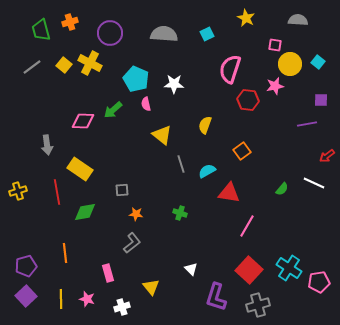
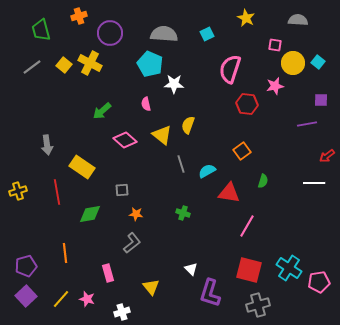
orange cross at (70, 22): moved 9 px right, 6 px up
yellow circle at (290, 64): moved 3 px right, 1 px up
cyan pentagon at (136, 79): moved 14 px right, 15 px up
red hexagon at (248, 100): moved 1 px left, 4 px down
green arrow at (113, 110): moved 11 px left, 1 px down
pink diamond at (83, 121): moved 42 px right, 19 px down; rotated 40 degrees clockwise
yellow semicircle at (205, 125): moved 17 px left
yellow rectangle at (80, 169): moved 2 px right, 2 px up
white line at (314, 183): rotated 25 degrees counterclockwise
green semicircle at (282, 189): moved 19 px left, 8 px up; rotated 24 degrees counterclockwise
green diamond at (85, 212): moved 5 px right, 2 px down
green cross at (180, 213): moved 3 px right
red square at (249, 270): rotated 28 degrees counterclockwise
purple L-shape at (216, 297): moved 6 px left, 4 px up
yellow line at (61, 299): rotated 42 degrees clockwise
white cross at (122, 307): moved 5 px down
